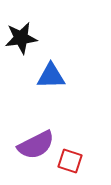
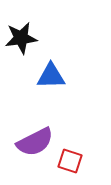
purple semicircle: moved 1 px left, 3 px up
